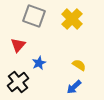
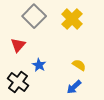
gray square: rotated 25 degrees clockwise
blue star: moved 2 px down; rotated 16 degrees counterclockwise
black cross: rotated 15 degrees counterclockwise
